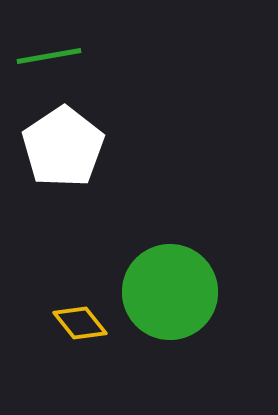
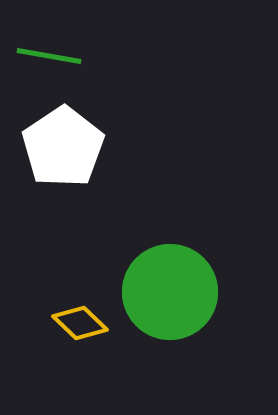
green line: rotated 20 degrees clockwise
yellow diamond: rotated 8 degrees counterclockwise
